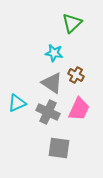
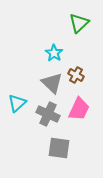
green triangle: moved 7 px right
cyan star: rotated 24 degrees clockwise
gray triangle: rotated 10 degrees clockwise
cyan triangle: rotated 18 degrees counterclockwise
gray cross: moved 2 px down
